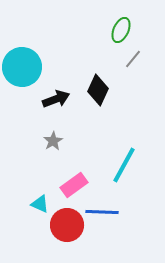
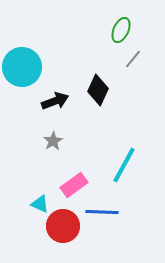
black arrow: moved 1 px left, 2 px down
red circle: moved 4 px left, 1 px down
